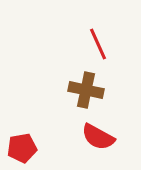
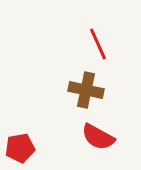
red pentagon: moved 2 px left
